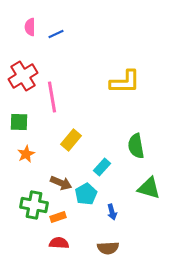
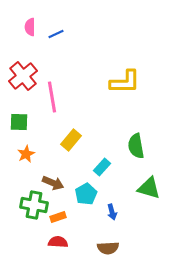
red cross: rotated 8 degrees counterclockwise
brown arrow: moved 8 px left
red semicircle: moved 1 px left, 1 px up
